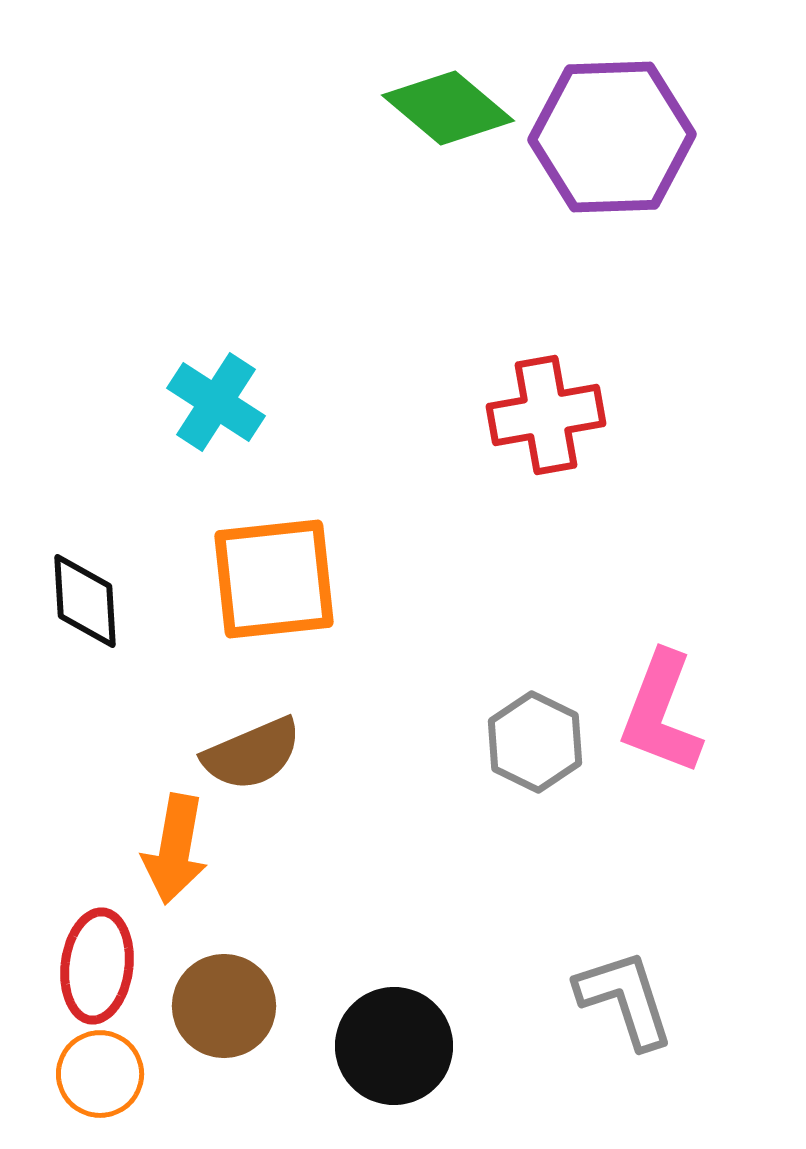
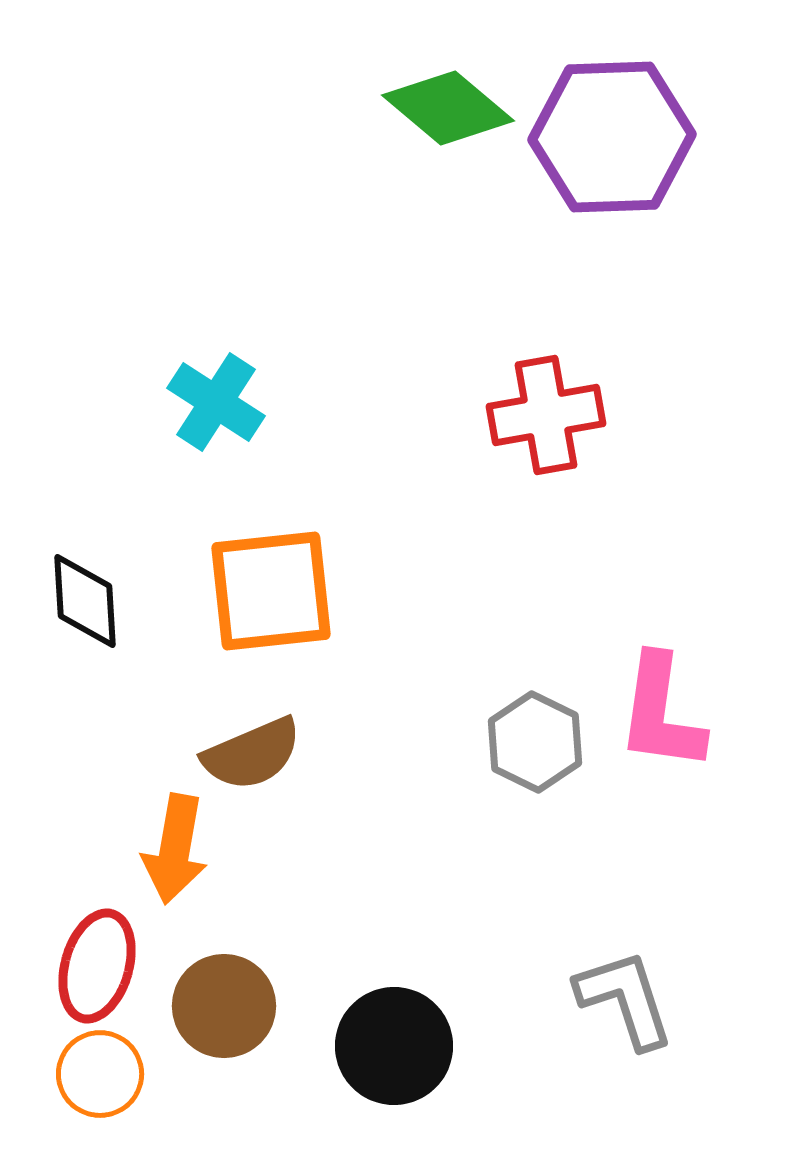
orange square: moved 3 px left, 12 px down
pink L-shape: rotated 13 degrees counterclockwise
red ellipse: rotated 9 degrees clockwise
